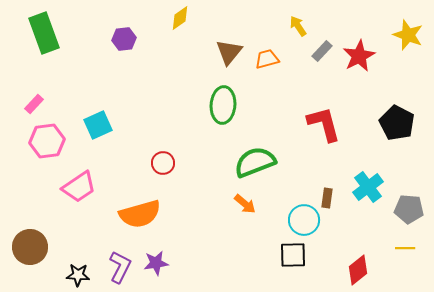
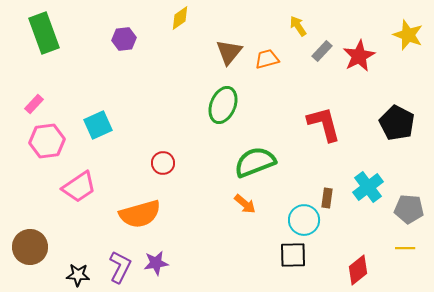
green ellipse: rotated 18 degrees clockwise
